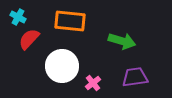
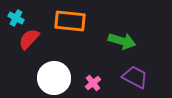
cyan cross: moved 2 px left, 1 px down
white circle: moved 8 px left, 12 px down
purple trapezoid: rotated 36 degrees clockwise
